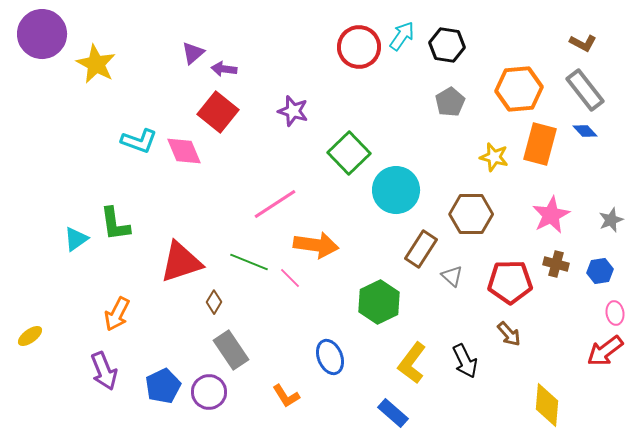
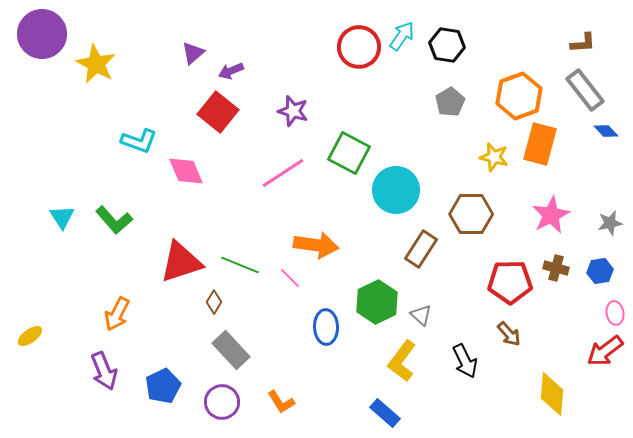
brown L-shape at (583, 43): rotated 32 degrees counterclockwise
purple arrow at (224, 69): moved 7 px right, 2 px down; rotated 30 degrees counterclockwise
orange hexagon at (519, 89): moved 7 px down; rotated 15 degrees counterclockwise
blue diamond at (585, 131): moved 21 px right
pink diamond at (184, 151): moved 2 px right, 20 px down
green square at (349, 153): rotated 18 degrees counterclockwise
pink line at (275, 204): moved 8 px right, 31 px up
gray star at (611, 220): moved 1 px left, 3 px down; rotated 10 degrees clockwise
green L-shape at (115, 224): moved 1 px left, 4 px up; rotated 33 degrees counterclockwise
cyan triangle at (76, 239): moved 14 px left, 22 px up; rotated 28 degrees counterclockwise
green line at (249, 262): moved 9 px left, 3 px down
brown cross at (556, 264): moved 4 px down
gray triangle at (452, 276): moved 31 px left, 39 px down
green hexagon at (379, 302): moved 2 px left
gray rectangle at (231, 350): rotated 9 degrees counterclockwise
blue ellipse at (330, 357): moved 4 px left, 30 px up; rotated 20 degrees clockwise
yellow L-shape at (412, 363): moved 10 px left, 2 px up
purple circle at (209, 392): moved 13 px right, 10 px down
orange L-shape at (286, 396): moved 5 px left, 6 px down
yellow diamond at (547, 405): moved 5 px right, 11 px up
blue rectangle at (393, 413): moved 8 px left
